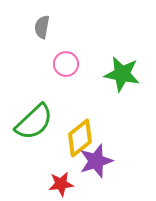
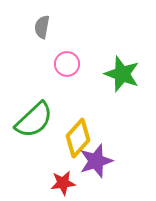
pink circle: moved 1 px right
green star: rotated 9 degrees clockwise
green semicircle: moved 2 px up
yellow diamond: moved 2 px left; rotated 9 degrees counterclockwise
red star: moved 2 px right, 1 px up
